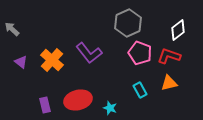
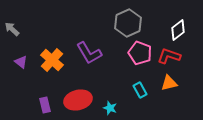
purple L-shape: rotated 8 degrees clockwise
